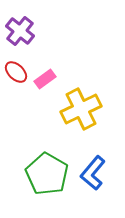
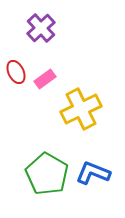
purple cross: moved 21 px right, 3 px up; rotated 8 degrees clockwise
red ellipse: rotated 20 degrees clockwise
blue L-shape: rotated 72 degrees clockwise
